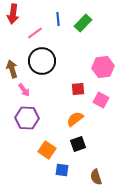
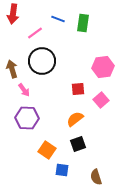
blue line: rotated 64 degrees counterclockwise
green rectangle: rotated 36 degrees counterclockwise
pink square: rotated 21 degrees clockwise
